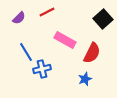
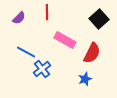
red line: rotated 63 degrees counterclockwise
black square: moved 4 px left
blue line: rotated 30 degrees counterclockwise
blue cross: rotated 24 degrees counterclockwise
